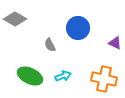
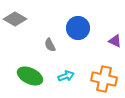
purple triangle: moved 2 px up
cyan arrow: moved 3 px right
